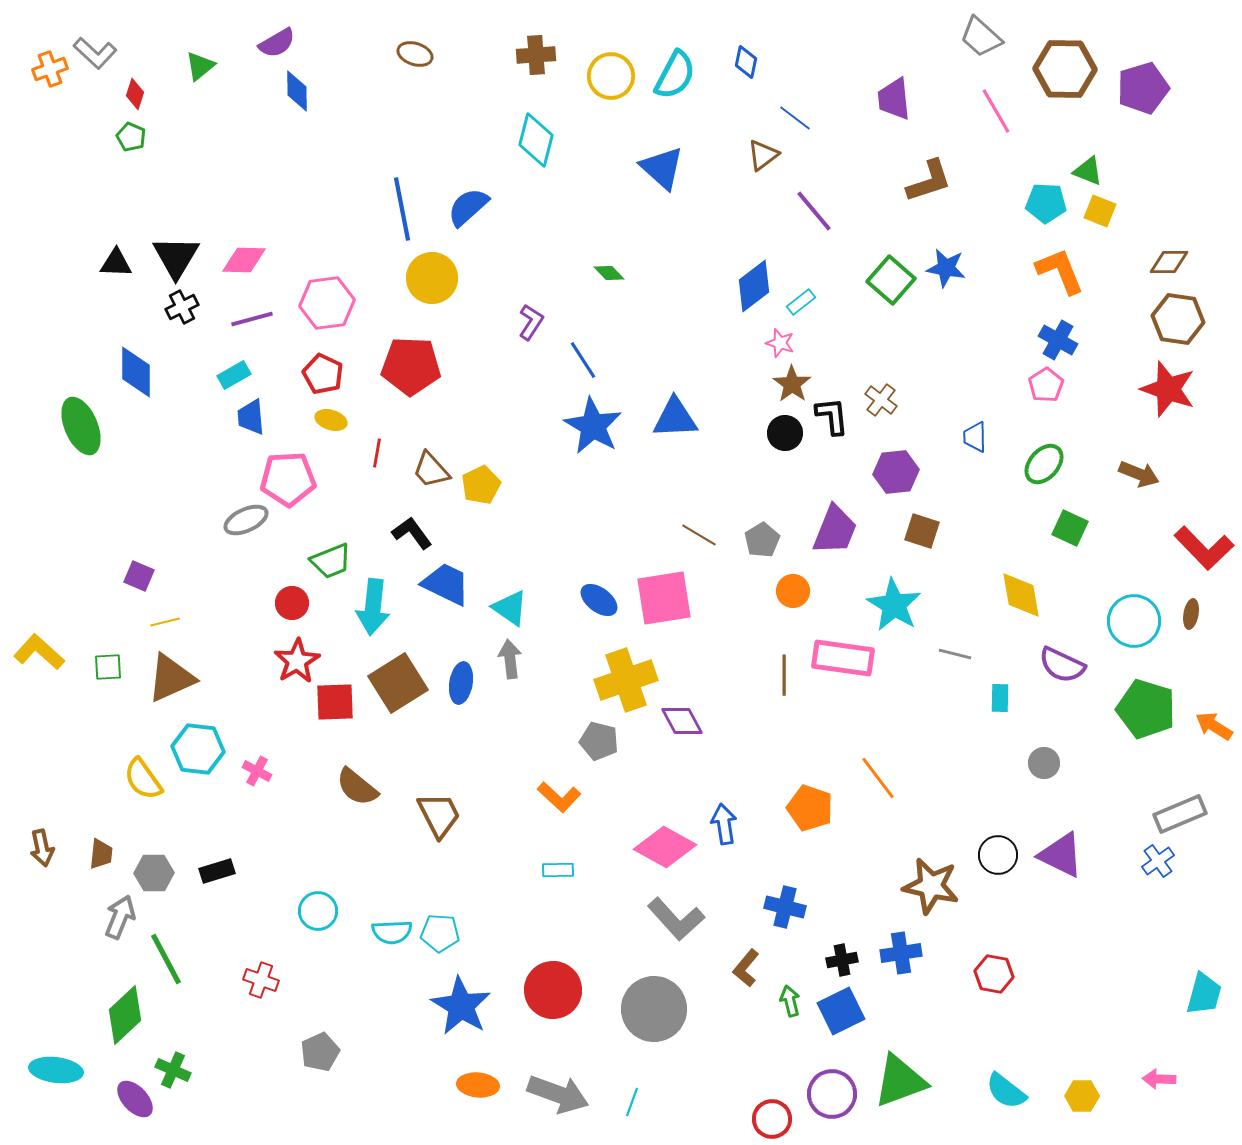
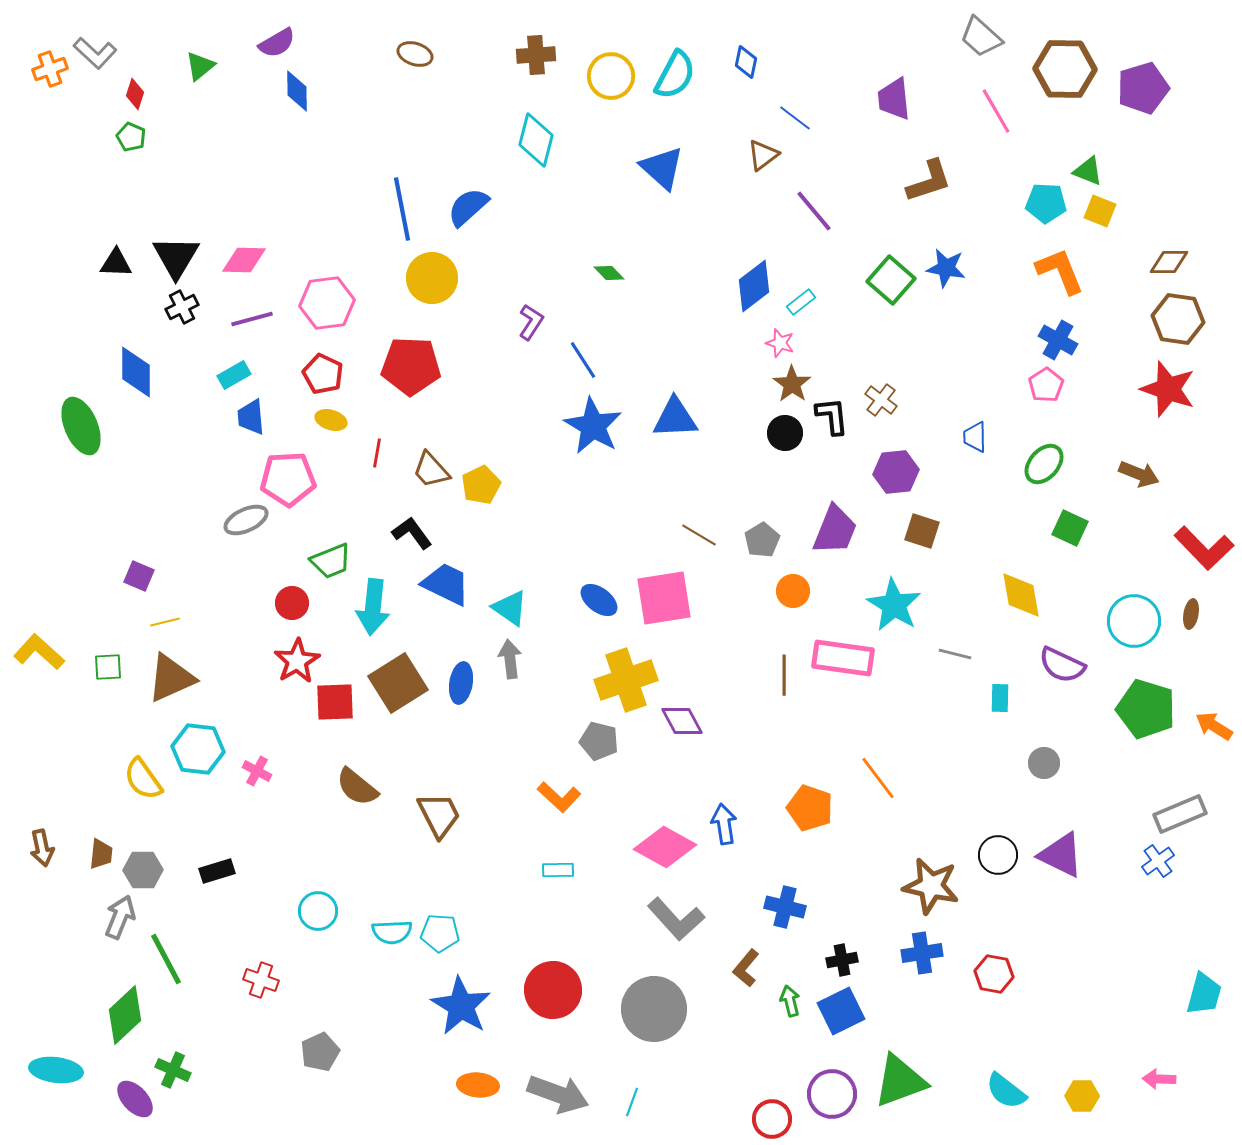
gray hexagon at (154, 873): moved 11 px left, 3 px up
blue cross at (901, 953): moved 21 px right
